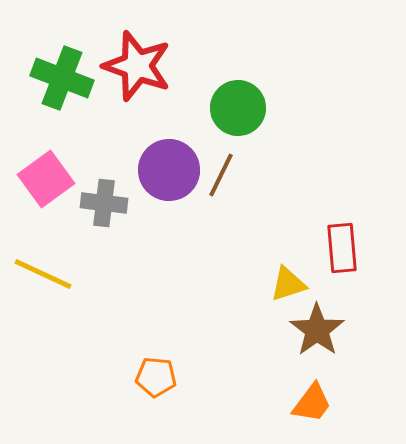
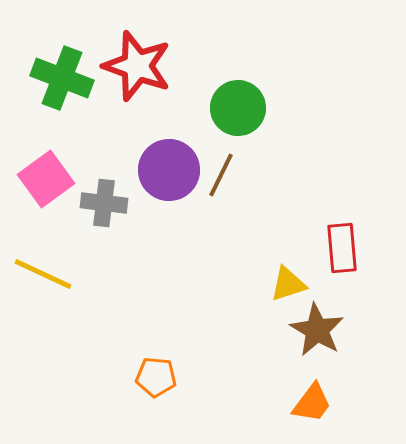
brown star: rotated 6 degrees counterclockwise
